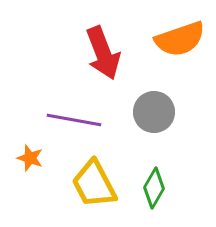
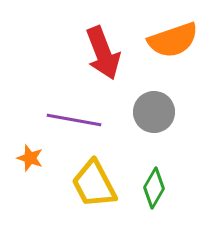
orange semicircle: moved 7 px left, 1 px down
